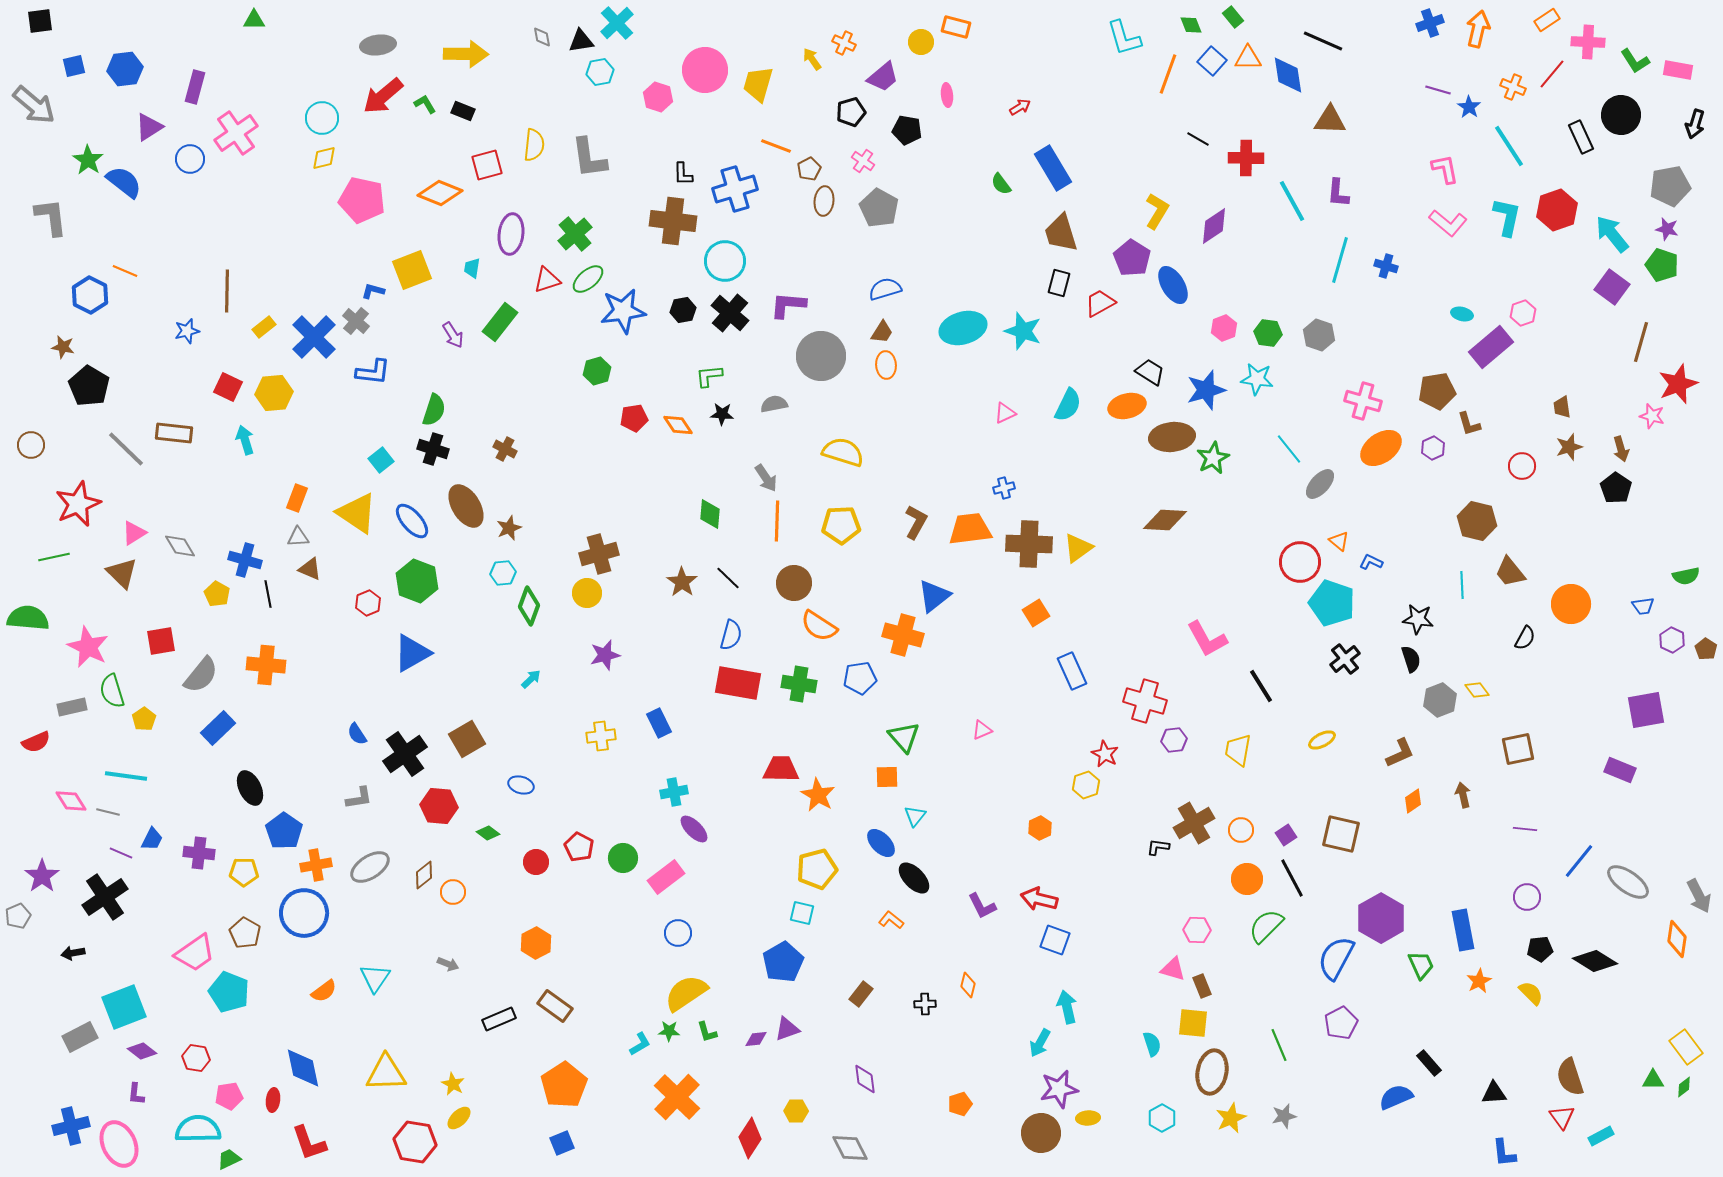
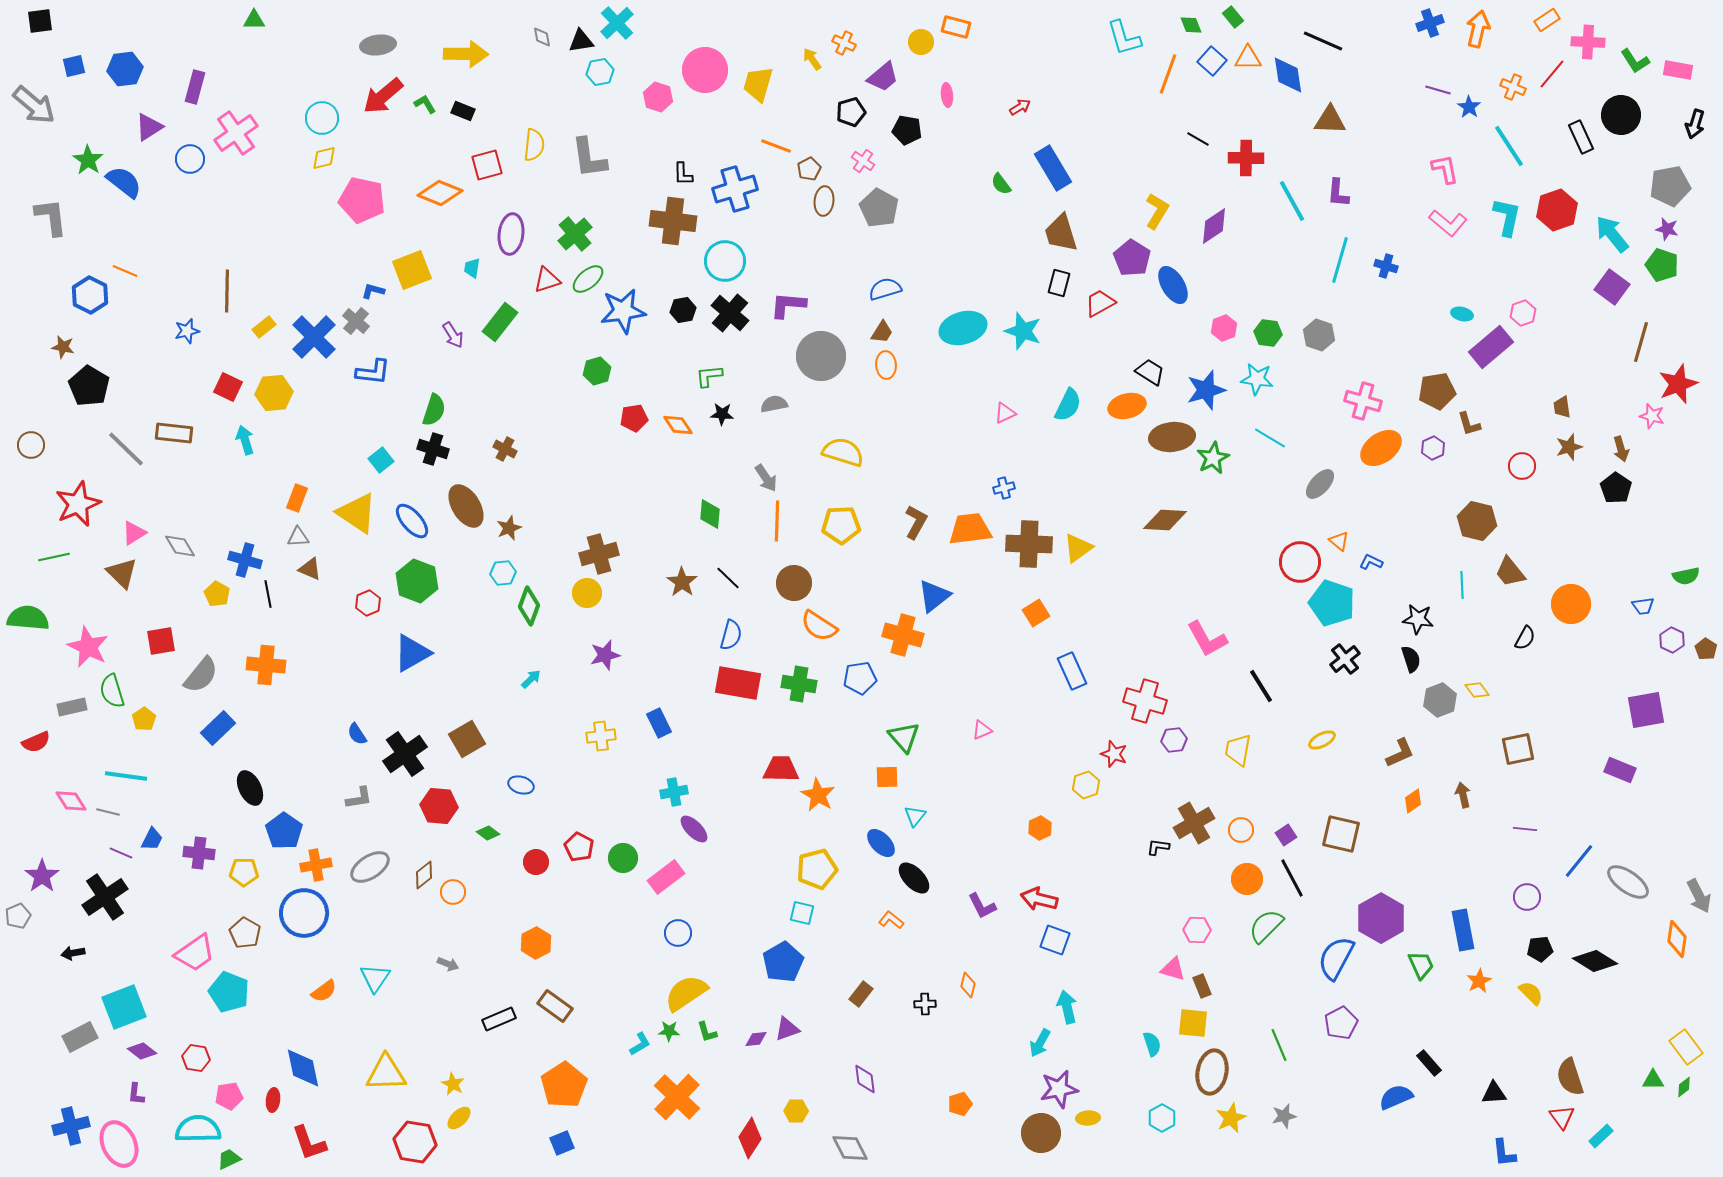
cyan line at (1289, 449): moved 19 px left, 11 px up; rotated 20 degrees counterclockwise
red star at (1105, 754): moved 9 px right; rotated 8 degrees counterclockwise
cyan rectangle at (1601, 1136): rotated 15 degrees counterclockwise
